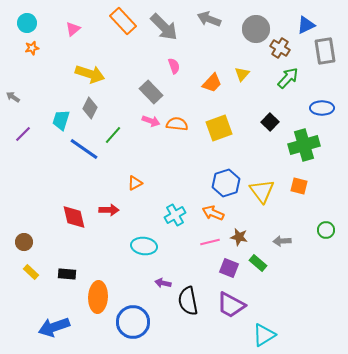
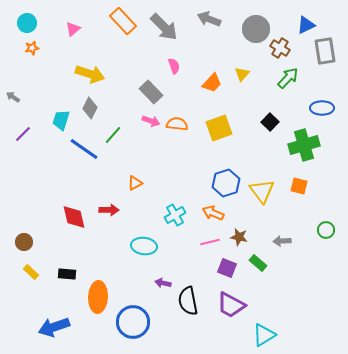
purple square at (229, 268): moved 2 px left
